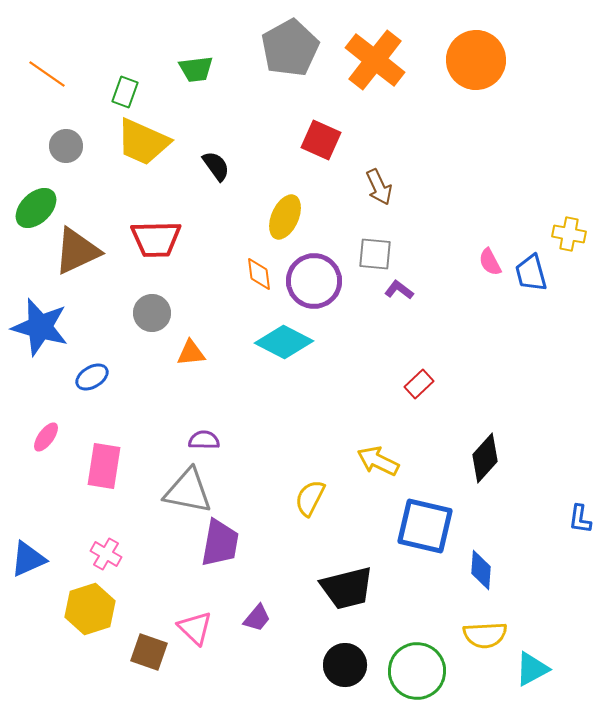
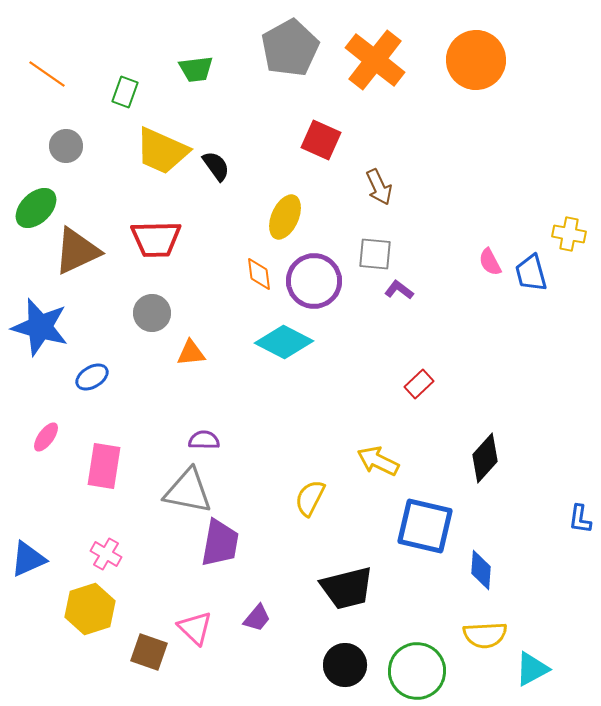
yellow trapezoid at (143, 142): moved 19 px right, 9 px down
